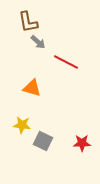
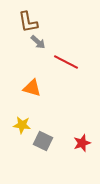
red star: rotated 18 degrees counterclockwise
